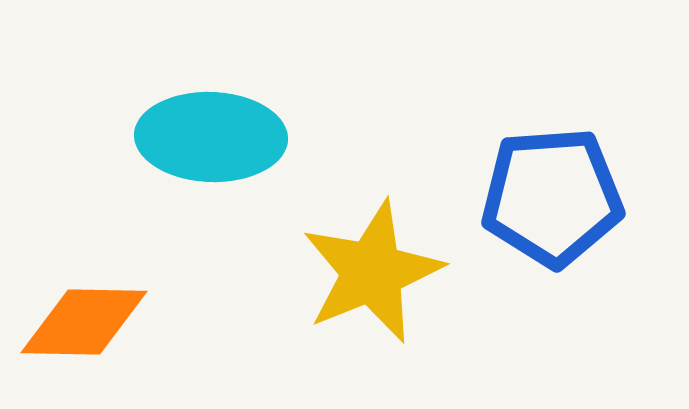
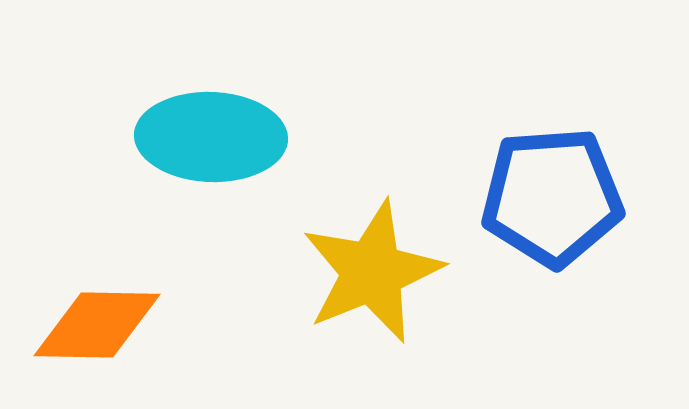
orange diamond: moved 13 px right, 3 px down
